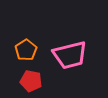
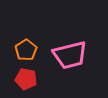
red pentagon: moved 5 px left, 2 px up
